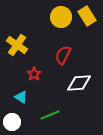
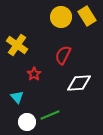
cyan triangle: moved 4 px left; rotated 16 degrees clockwise
white circle: moved 15 px right
